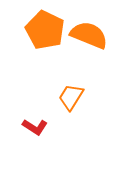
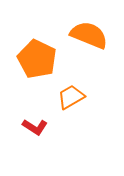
orange pentagon: moved 8 px left, 29 px down
orange trapezoid: rotated 28 degrees clockwise
